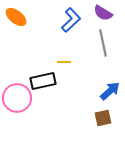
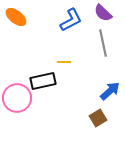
purple semicircle: rotated 12 degrees clockwise
blue L-shape: rotated 15 degrees clockwise
brown square: moved 5 px left; rotated 18 degrees counterclockwise
